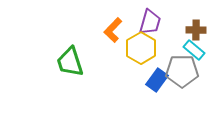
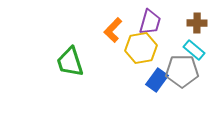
brown cross: moved 1 px right, 7 px up
yellow hexagon: rotated 20 degrees clockwise
